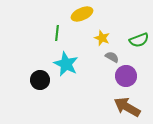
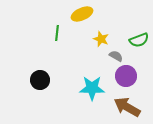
yellow star: moved 1 px left, 1 px down
gray semicircle: moved 4 px right, 1 px up
cyan star: moved 26 px right, 24 px down; rotated 25 degrees counterclockwise
